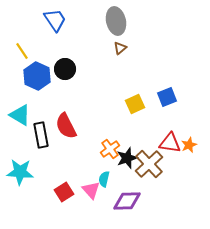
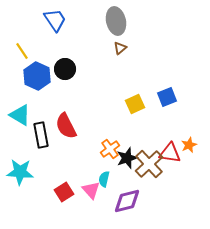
red triangle: moved 10 px down
purple diamond: rotated 12 degrees counterclockwise
